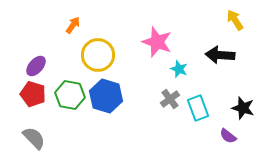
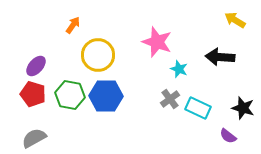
yellow arrow: rotated 25 degrees counterclockwise
black arrow: moved 2 px down
blue hexagon: rotated 16 degrees counterclockwise
cyan rectangle: rotated 45 degrees counterclockwise
gray semicircle: rotated 75 degrees counterclockwise
